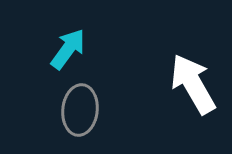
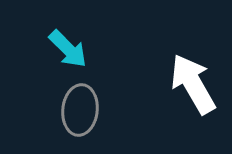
cyan arrow: rotated 99 degrees clockwise
